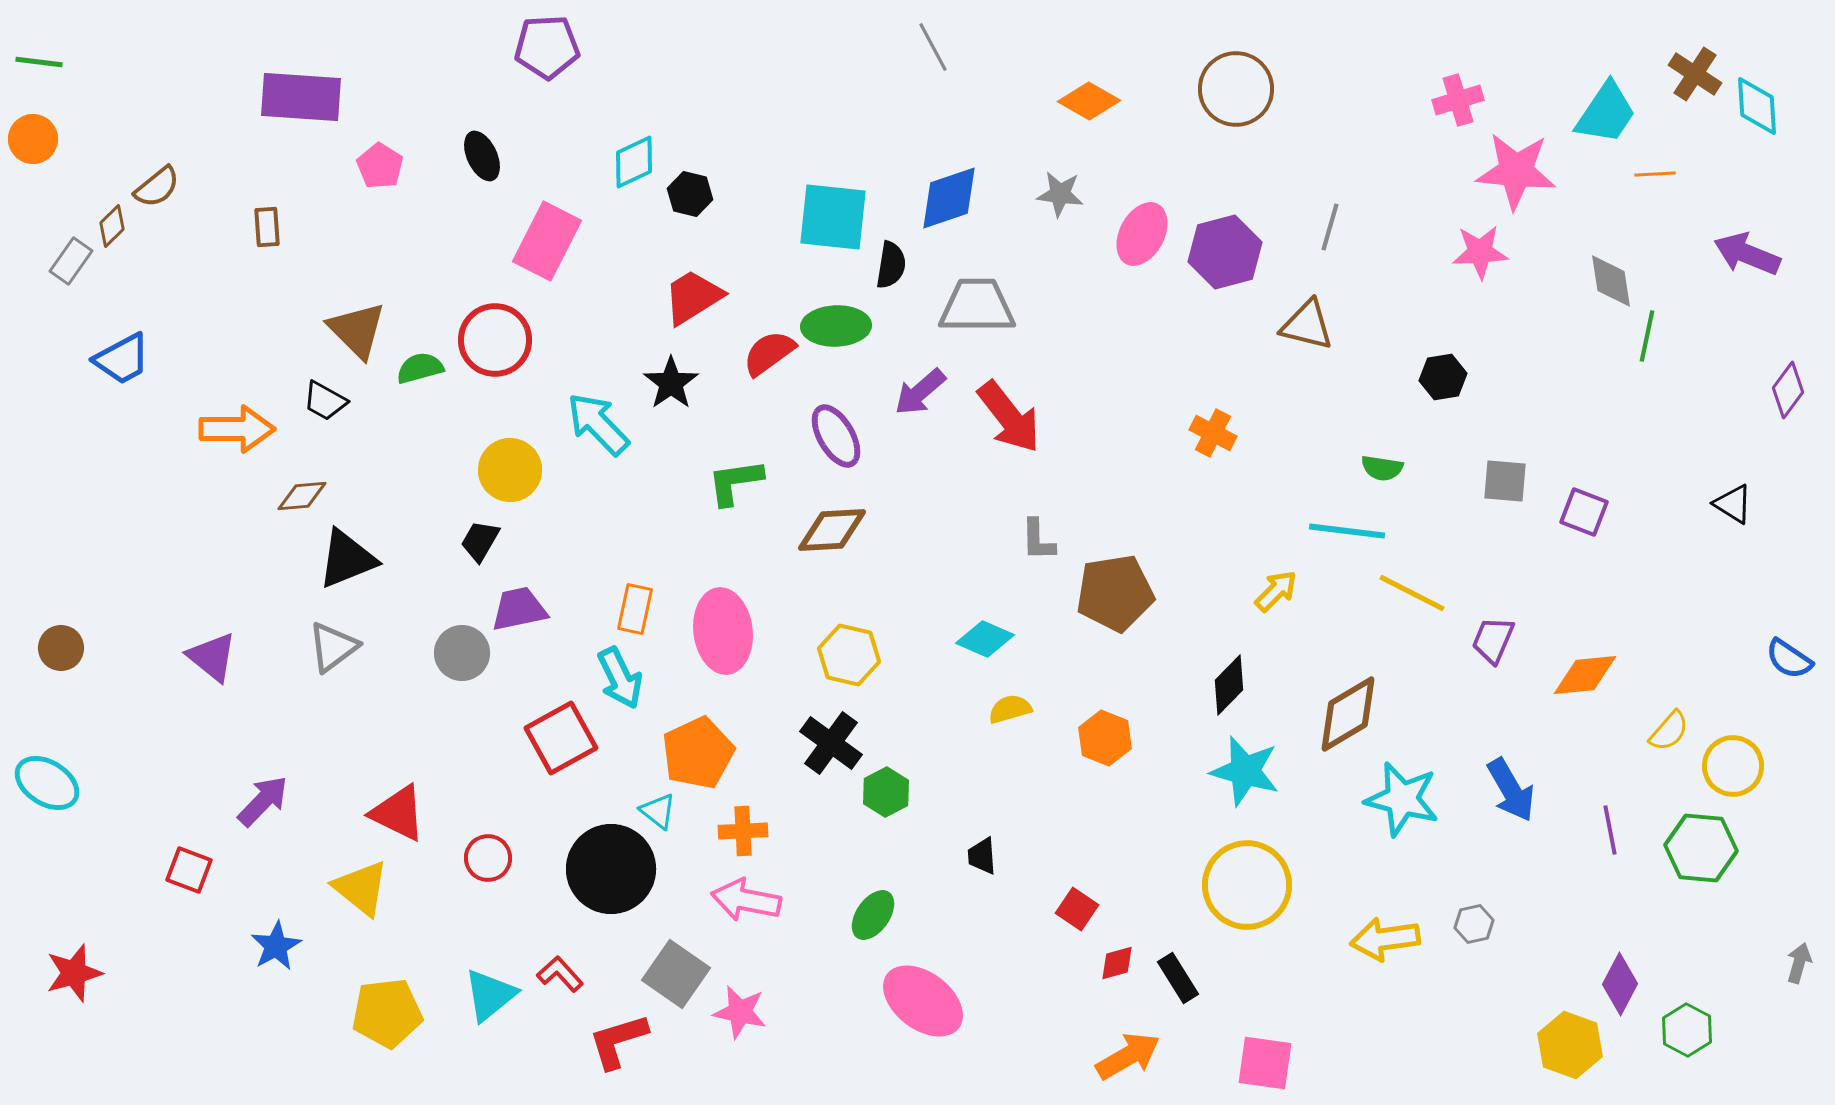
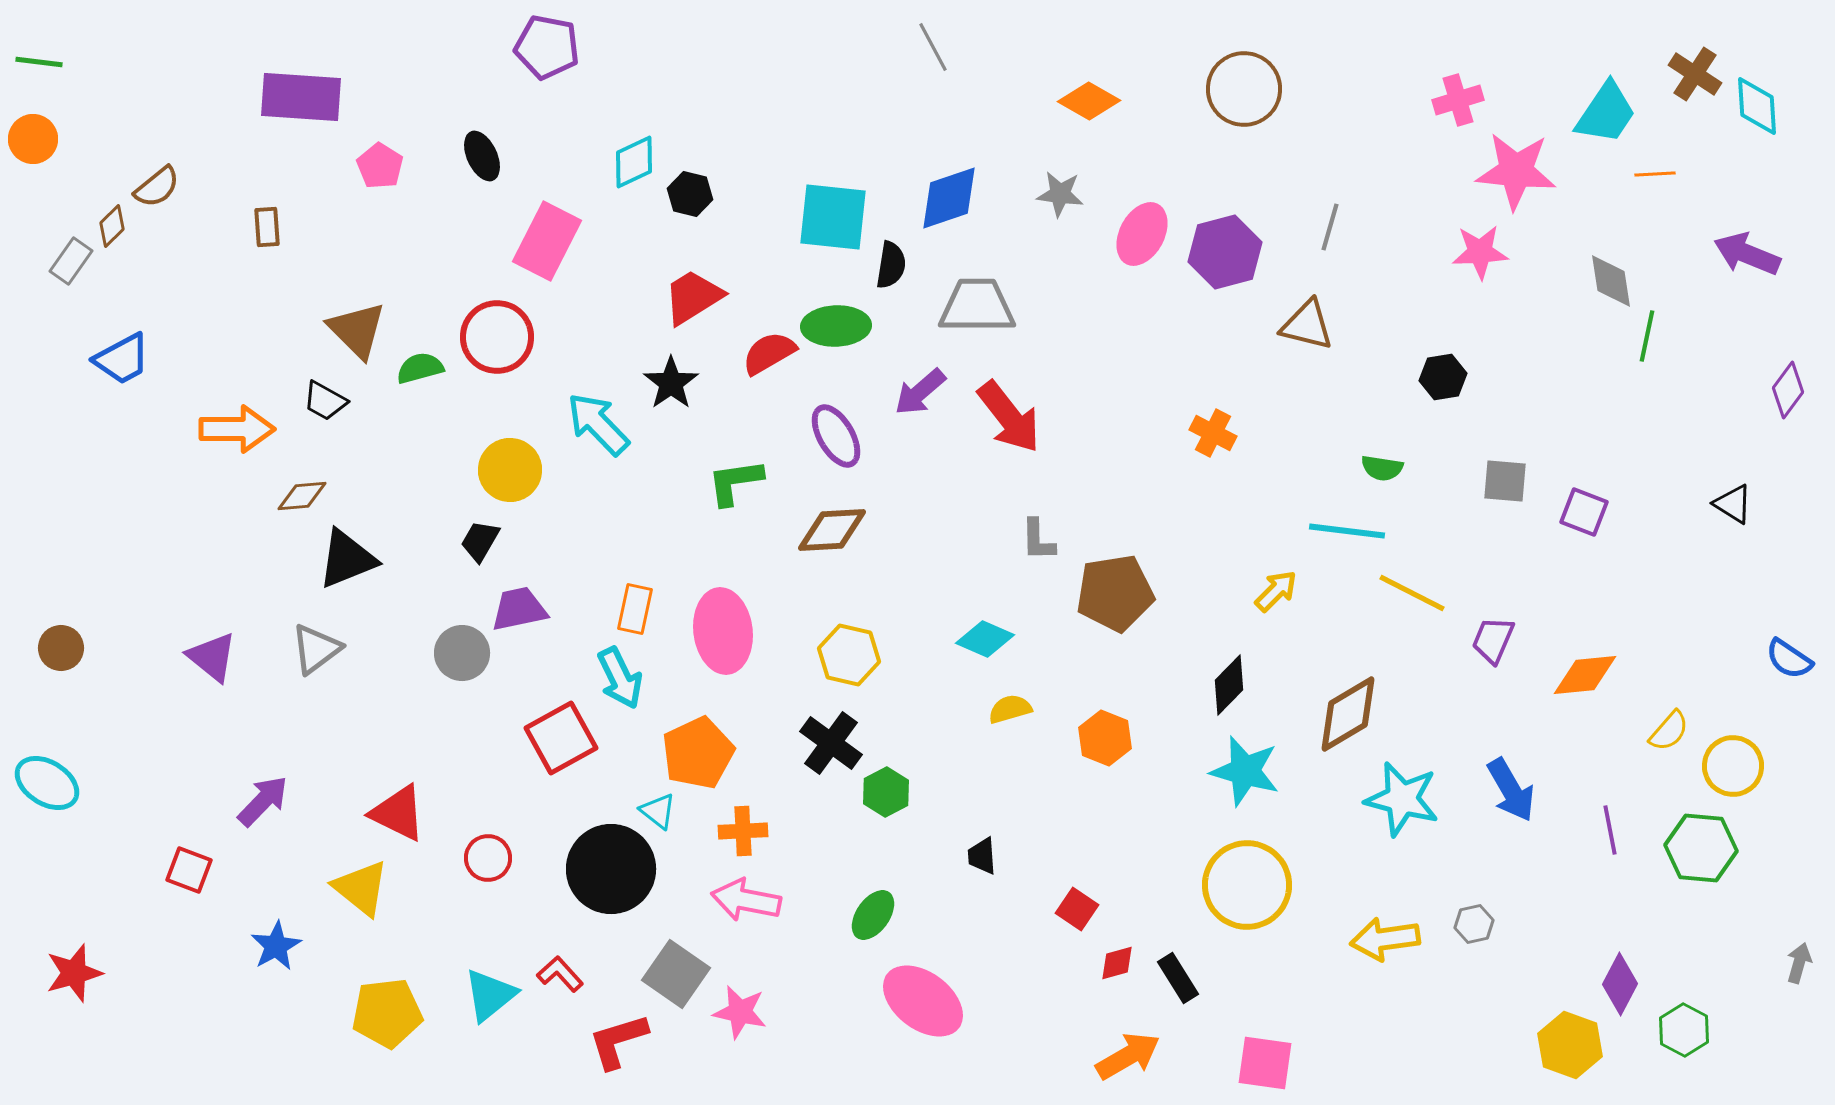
purple pentagon at (547, 47): rotated 14 degrees clockwise
brown circle at (1236, 89): moved 8 px right
red circle at (495, 340): moved 2 px right, 3 px up
red semicircle at (769, 353): rotated 6 degrees clockwise
gray triangle at (333, 647): moved 17 px left, 2 px down
green hexagon at (1687, 1030): moved 3 px left
